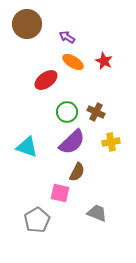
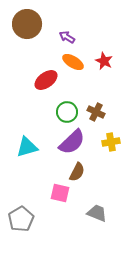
cyan triangle: rotated 35 degrees counterclockwise
gray pentagon: moved 16 px left, 1 px up
